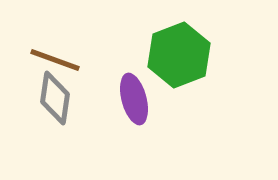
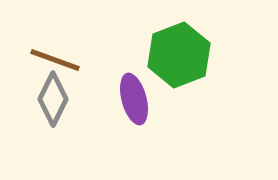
gray diamond: moved 2 px left, 1 px down; rotated 18 degrees clockwise
